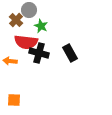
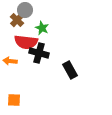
gray circle: moved 4 px left
brown cross: moved 1 px right
green star: moved 1 px right, 2 px down
black rectangle: moved 17 px down
